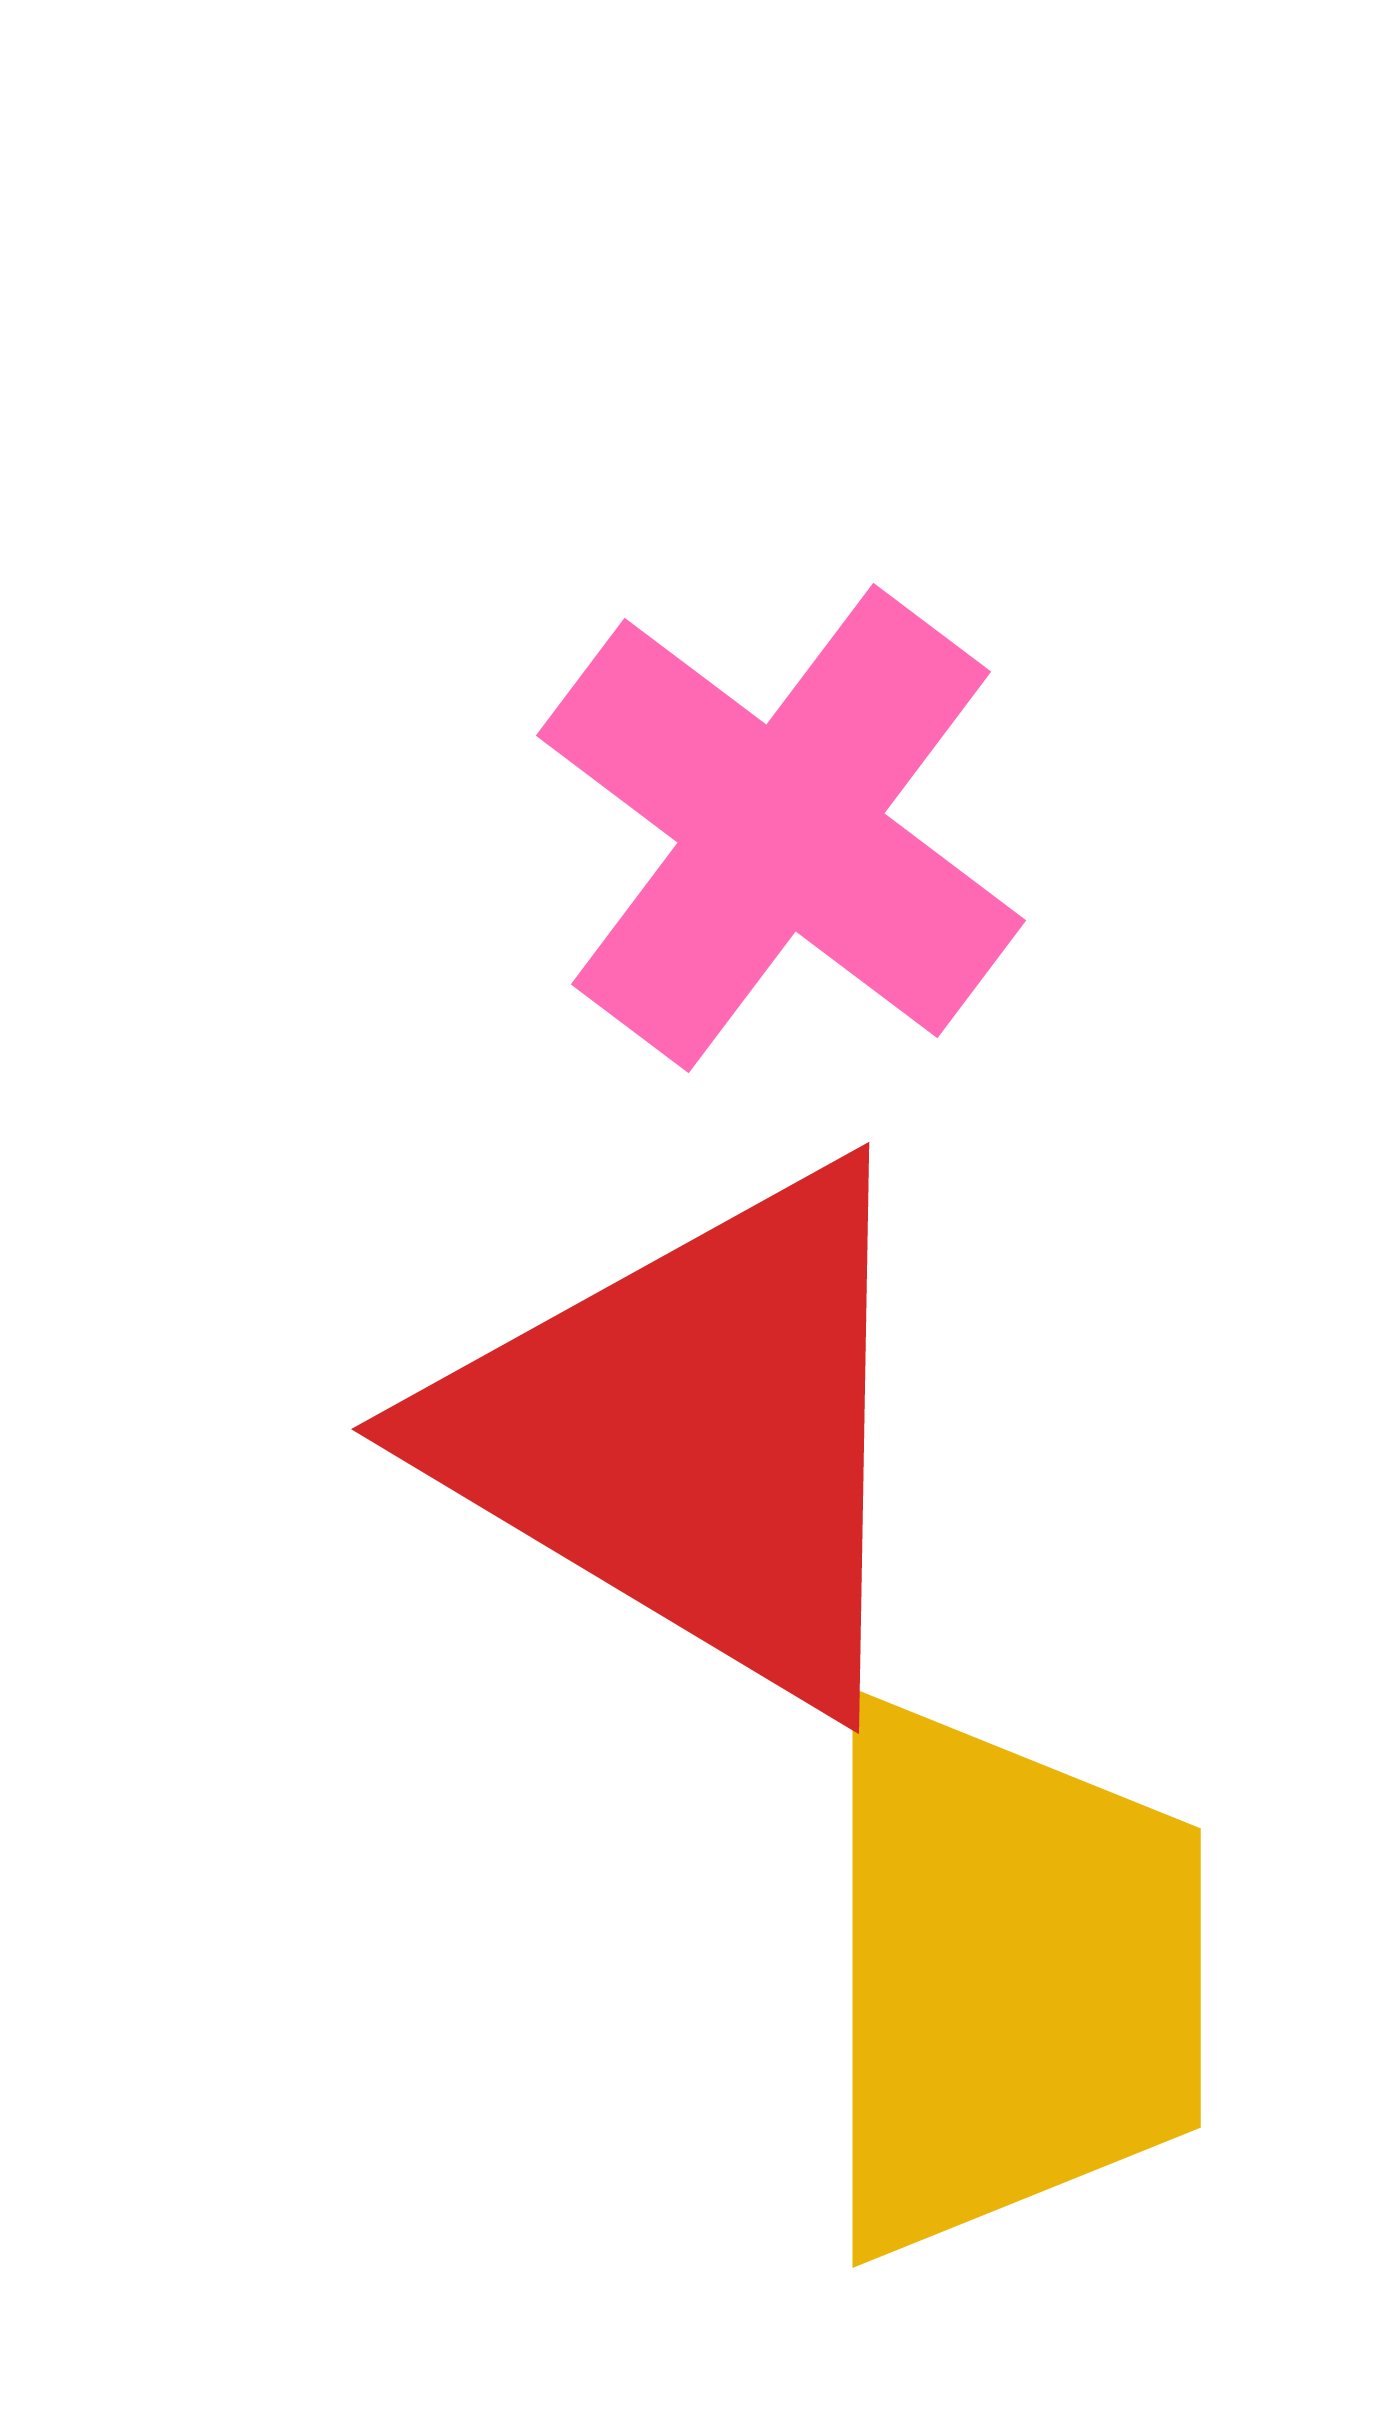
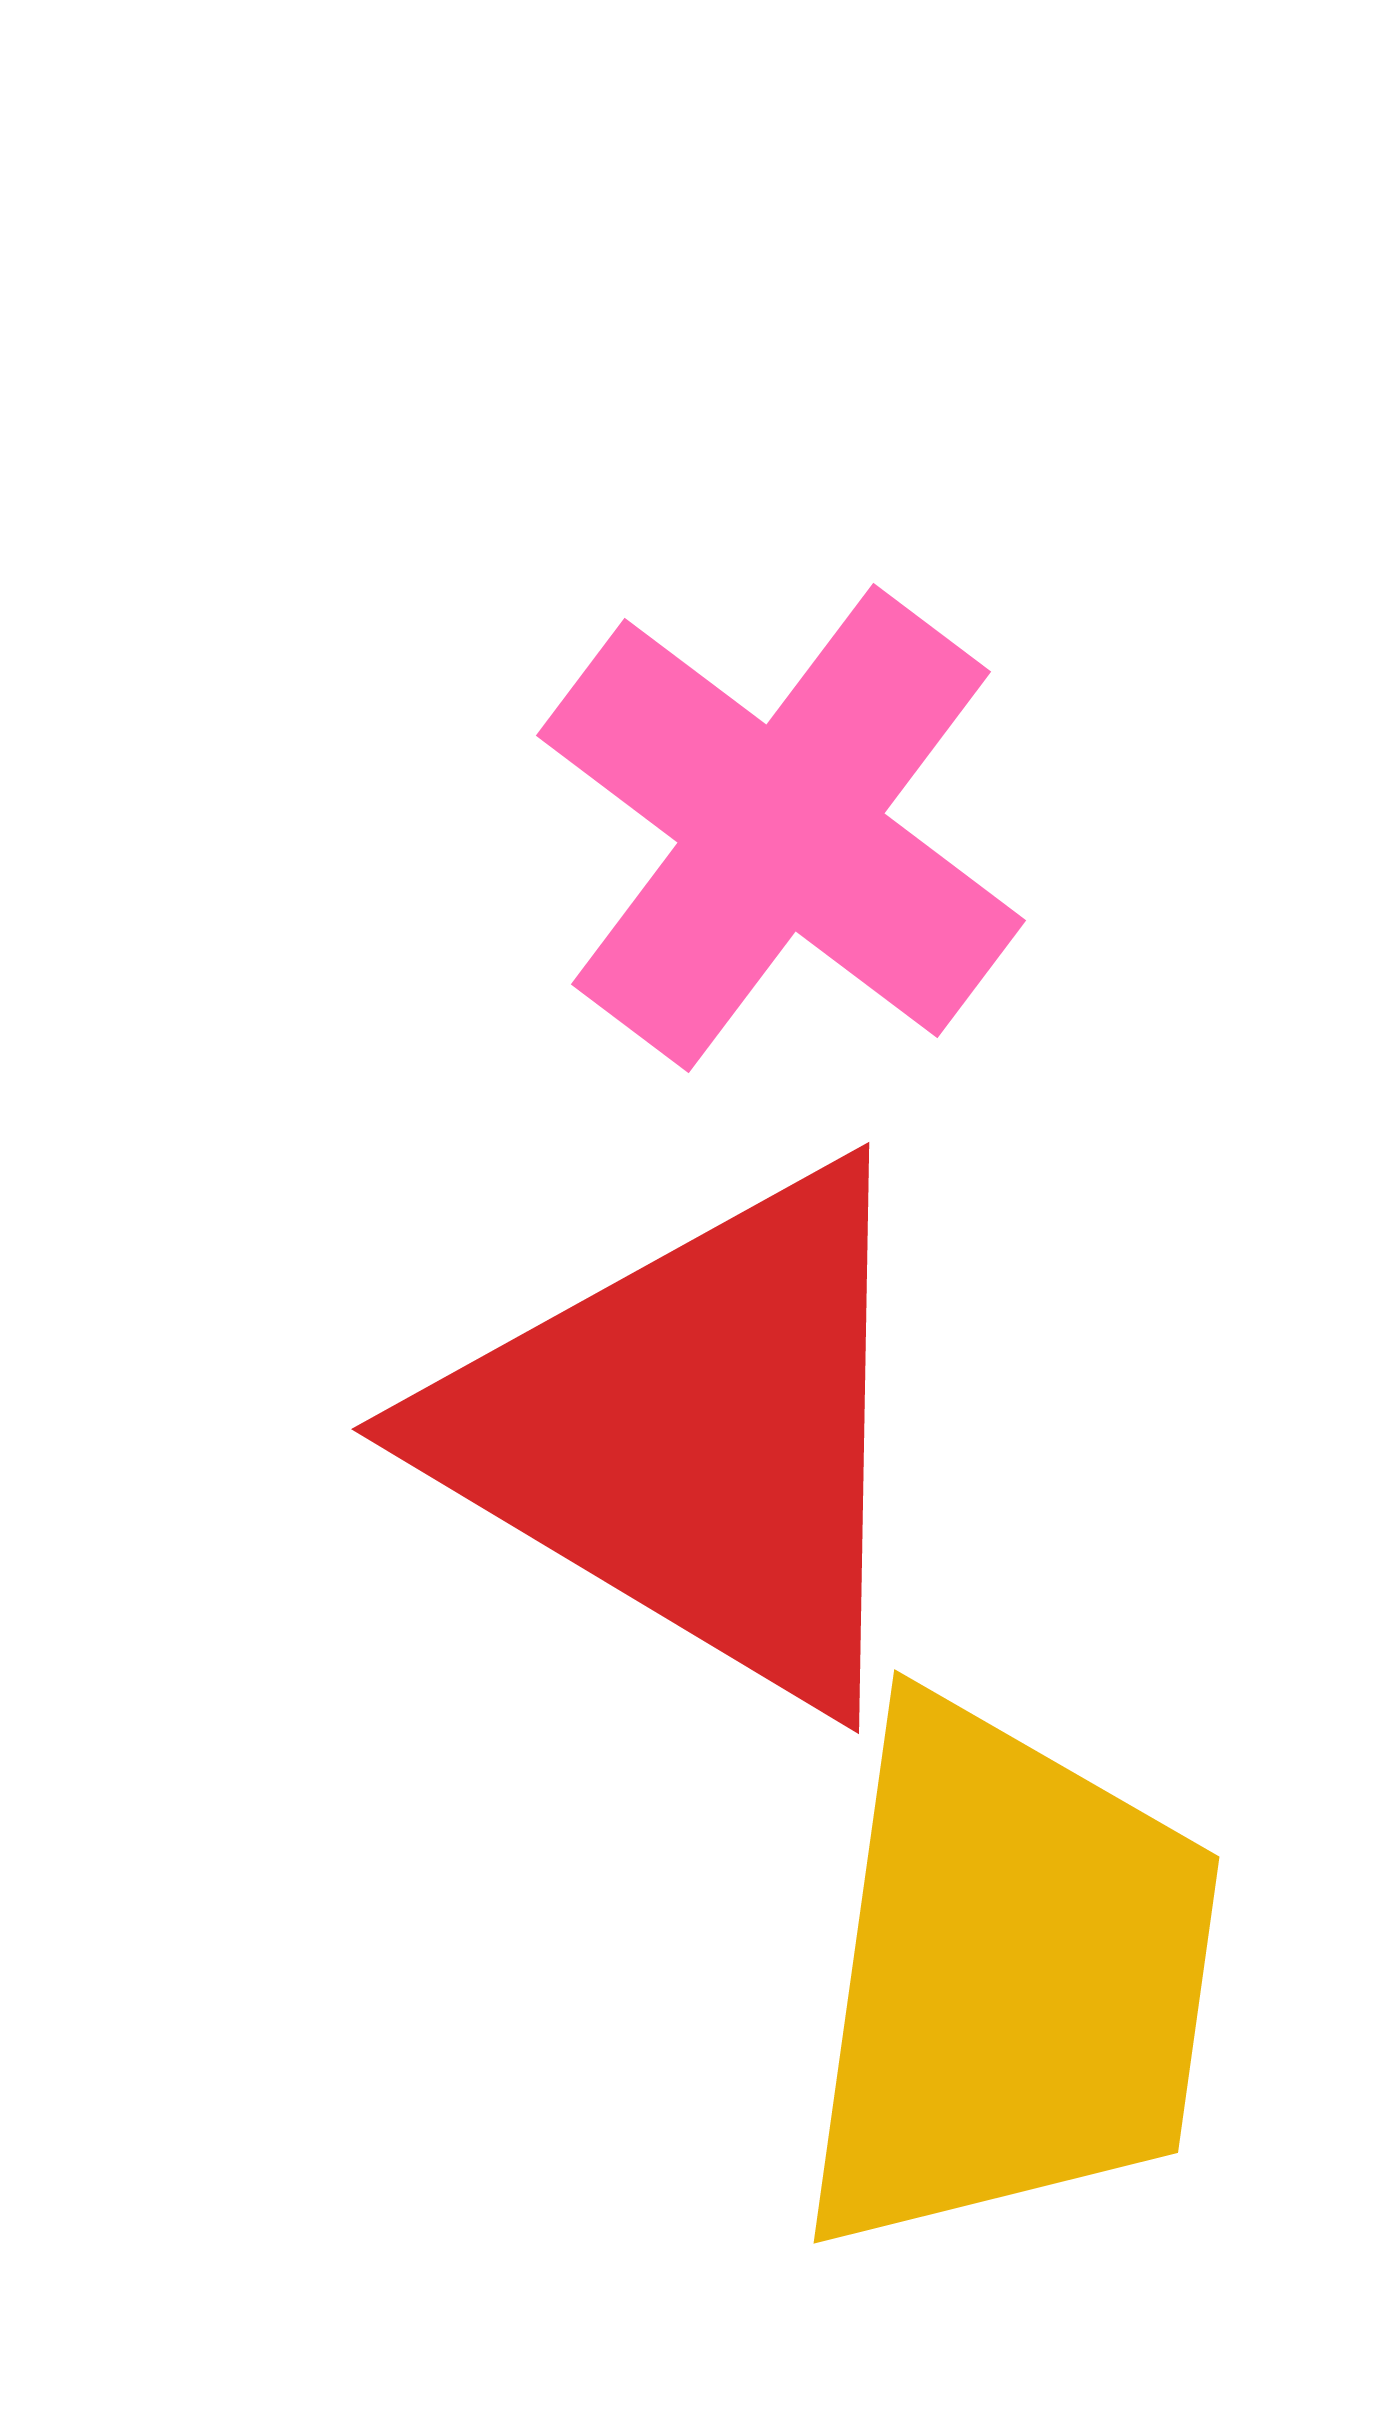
yellow trapezoid: rotated 8 degrees clockwise
